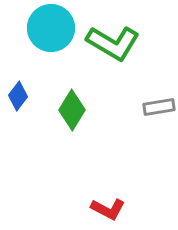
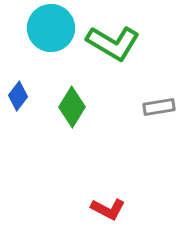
green diamond: moved 3 px up
